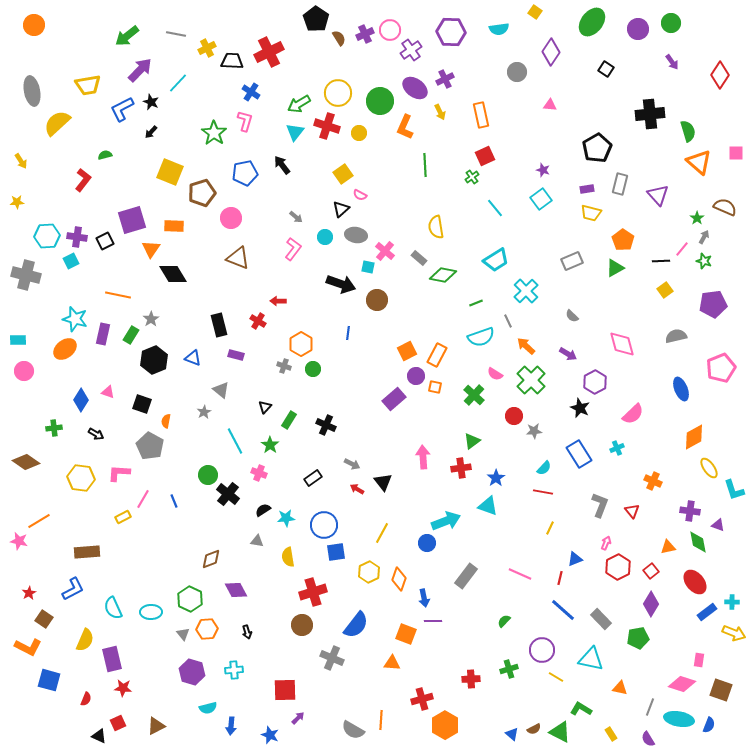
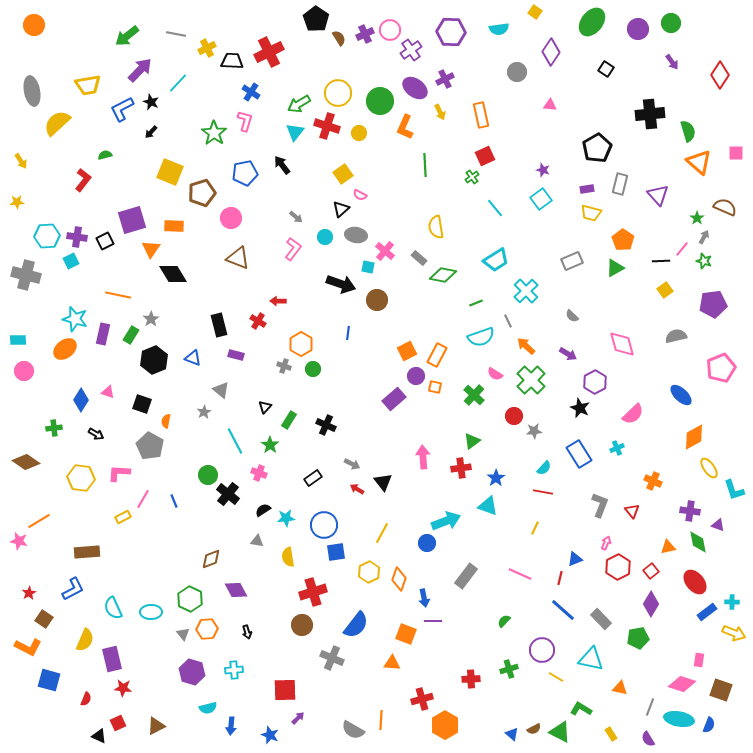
blue ellipse at (681, 389): moved 6 px down; rotated 25 degrees counterclockwise
yellow line at (550, 528): moved 15 px left
